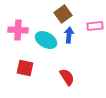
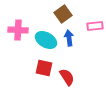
blue arrow: moved 3 px down; rotated 14 degrees counterclockwise
red square: moved 19 px right
